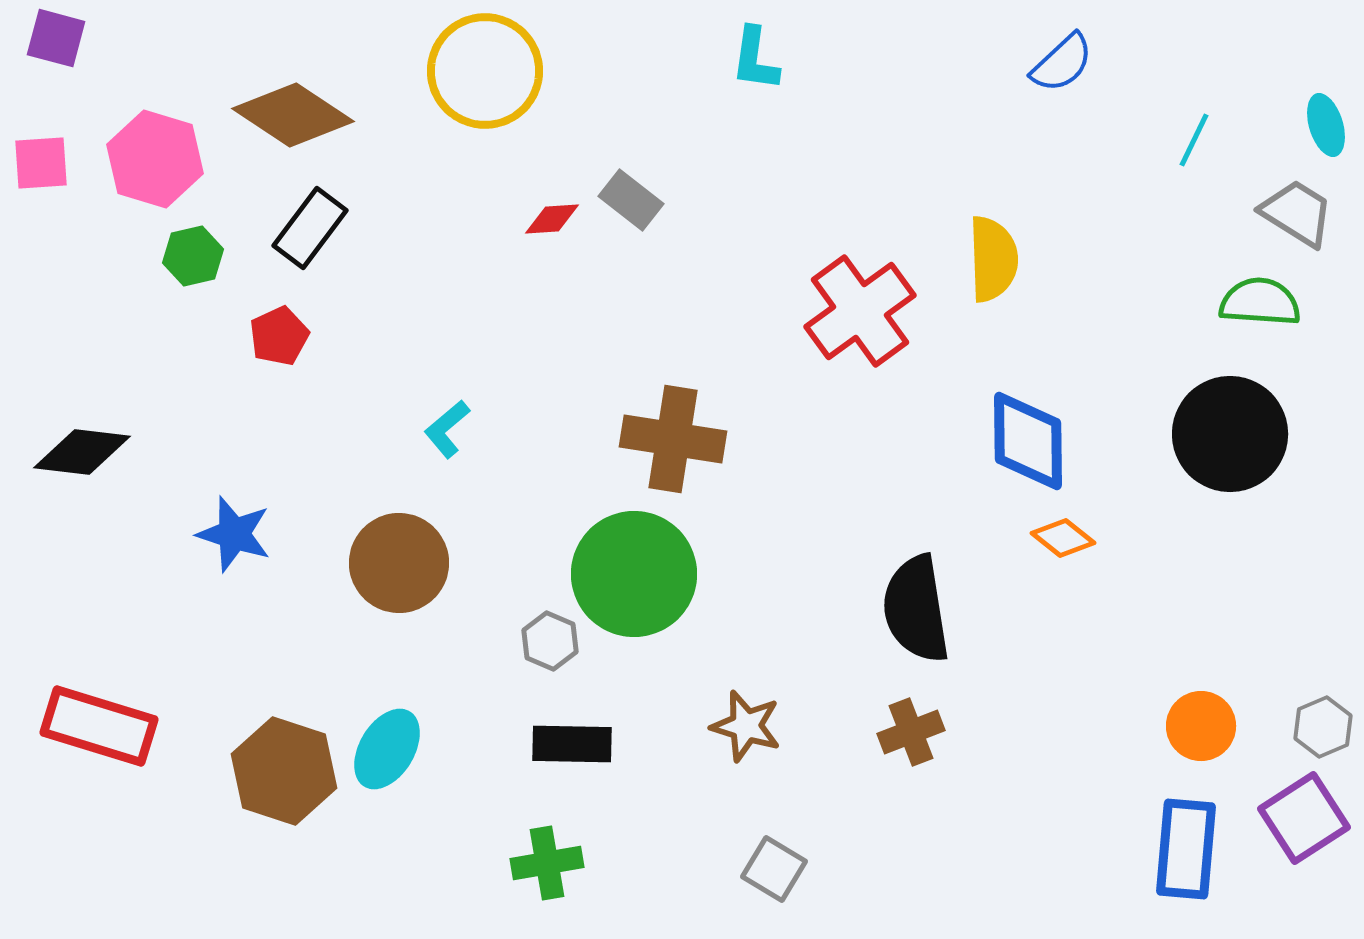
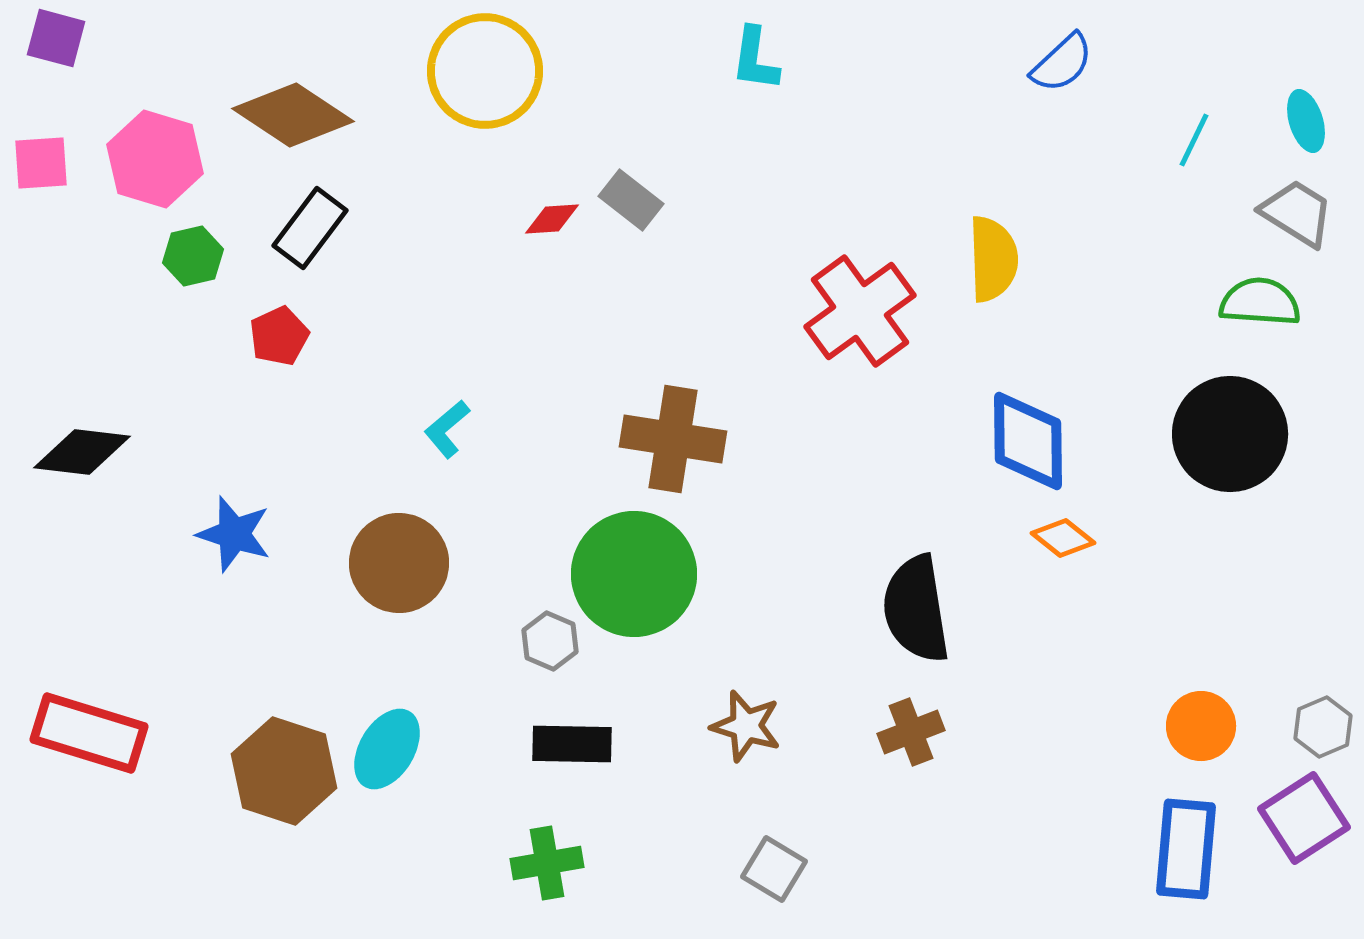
cyan ellipse at (1326, 125): moved 20 px left, 4 px up
red rectangle at (99, 726): moved 10 px left, 7 px down
